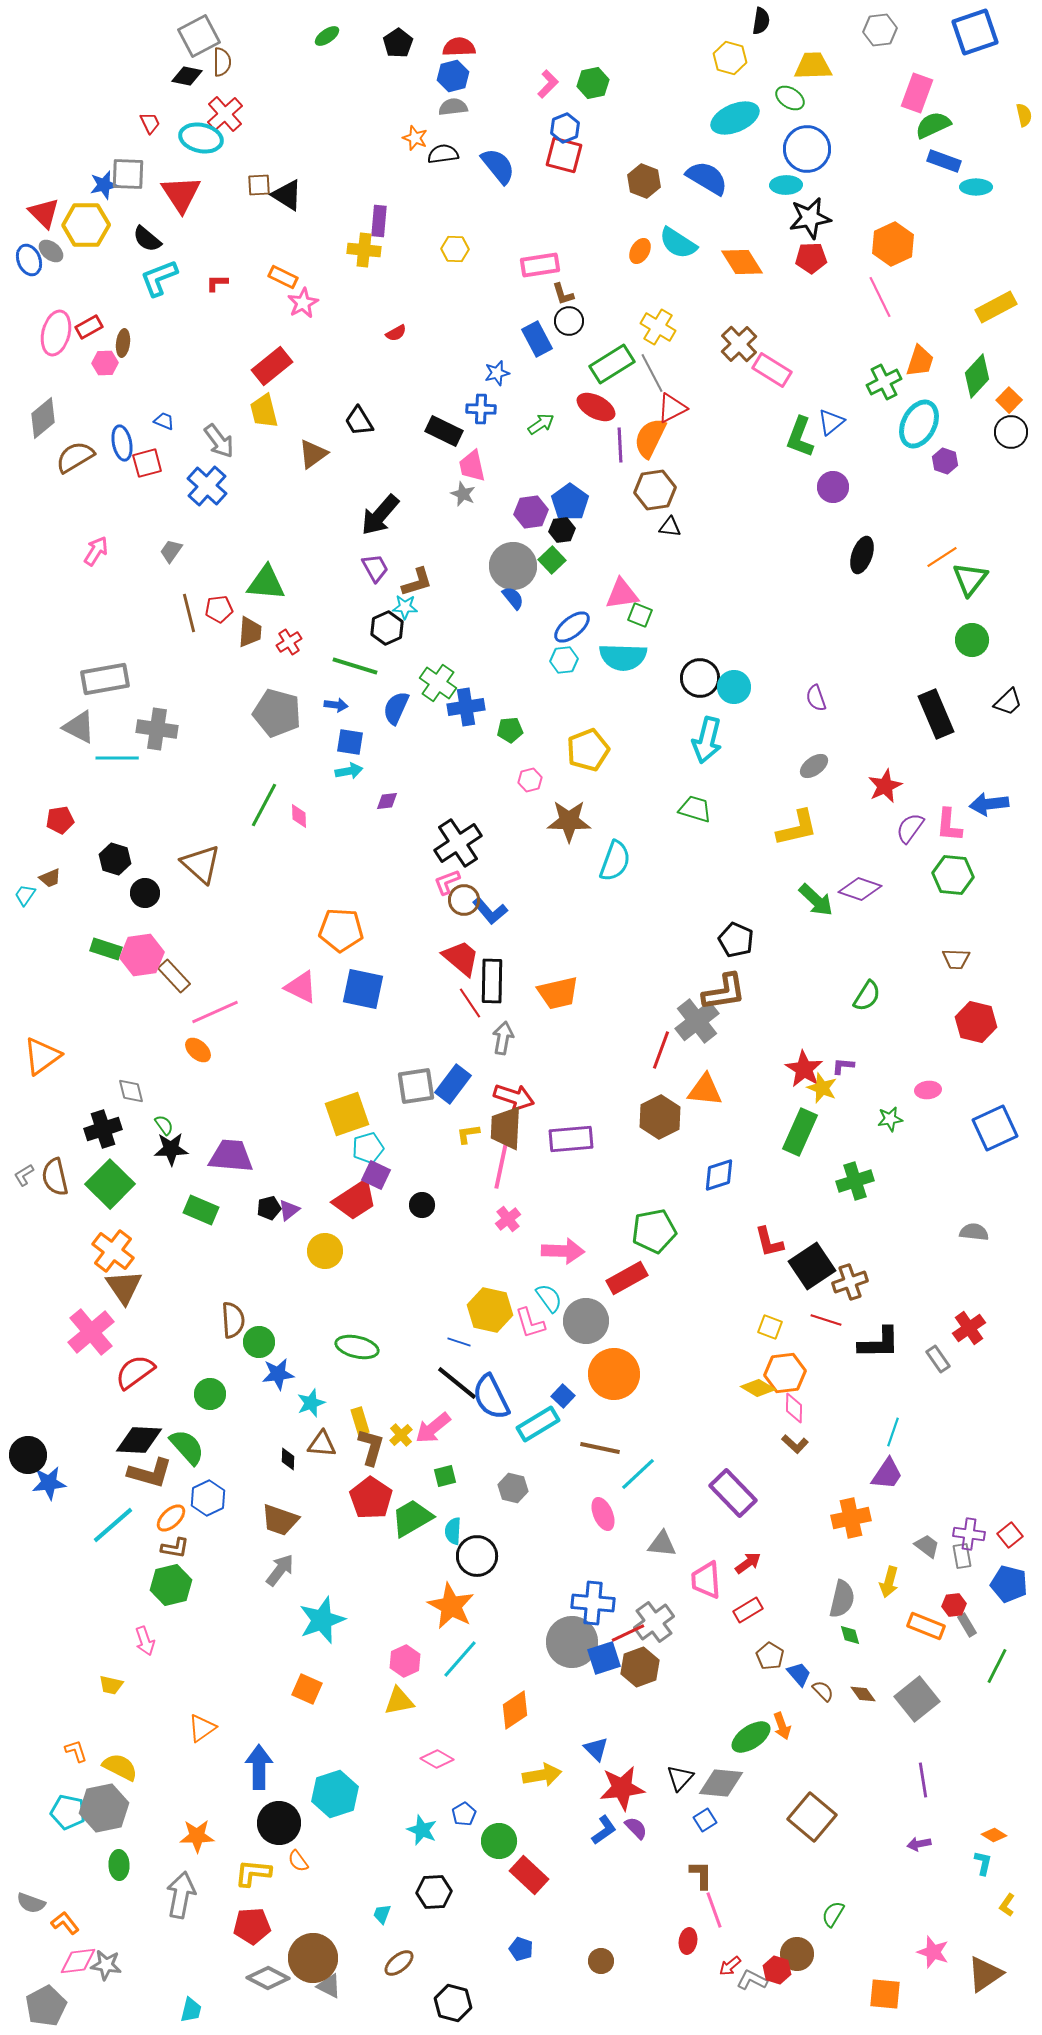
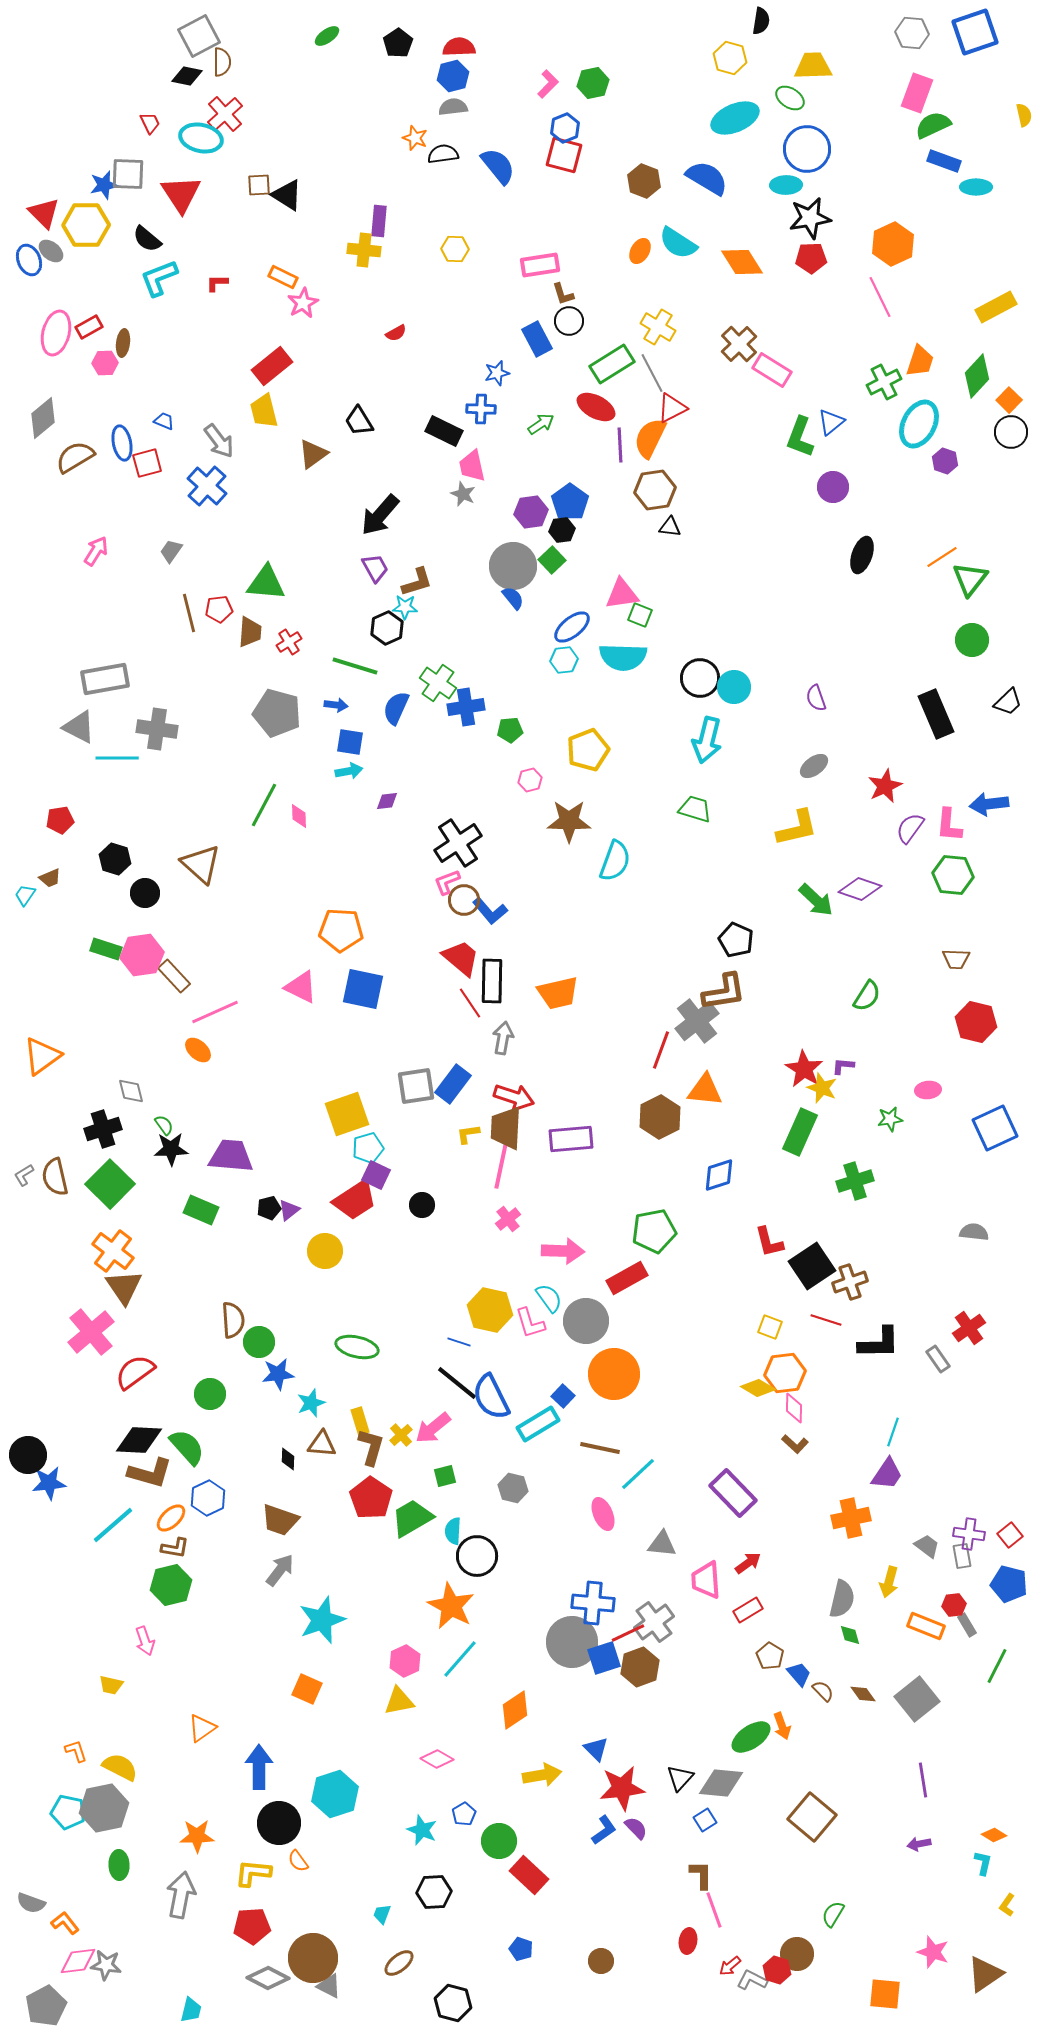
gray hexagon at (880, 30): moved 32 px right, 3 px down; rotated 12 degrees clockwise
